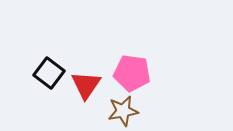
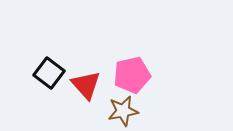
pink pentagon: moved 2 px down; rotated 21 degrees counterclockwise
red triangle: rotated 16 degrees counterclockwise
